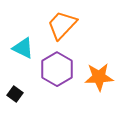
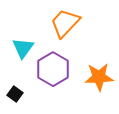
orange trapezoid: moved 3 px right, 2 px up
cyan triangle: rotated 40 degrees clockwise
purple hexagon: moved 4 px left
